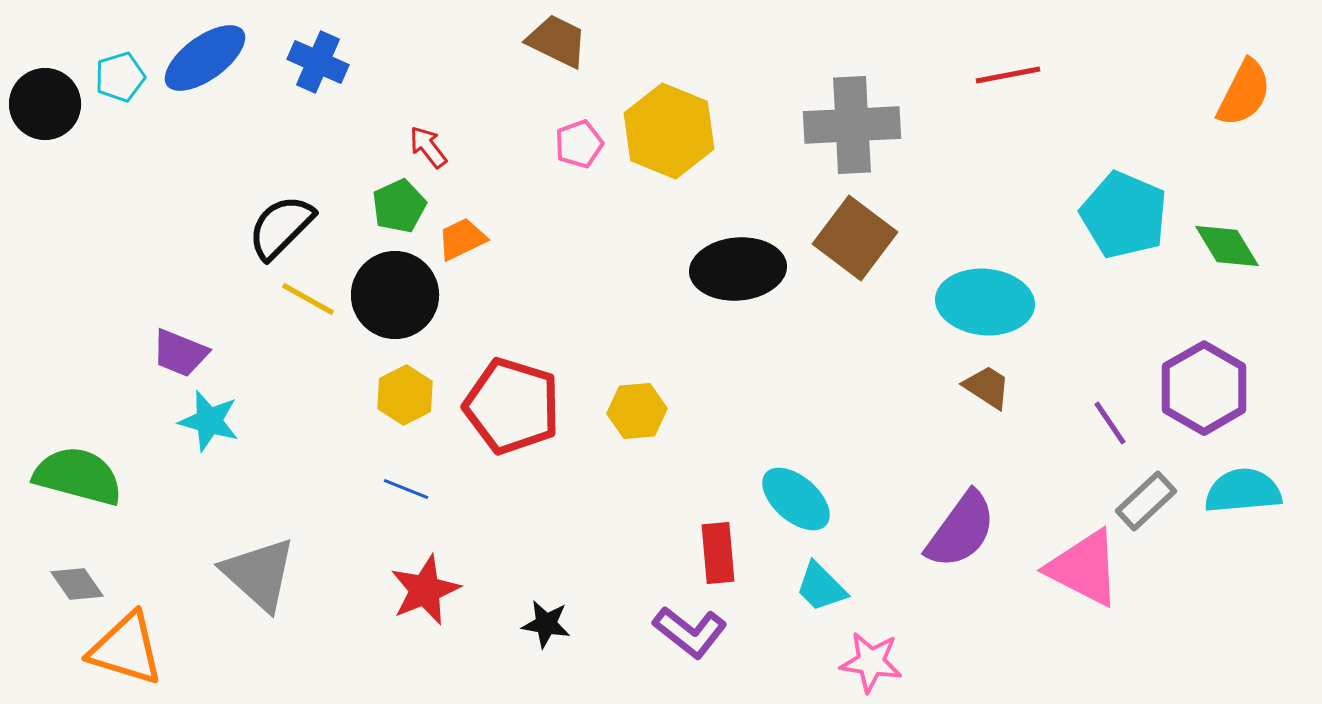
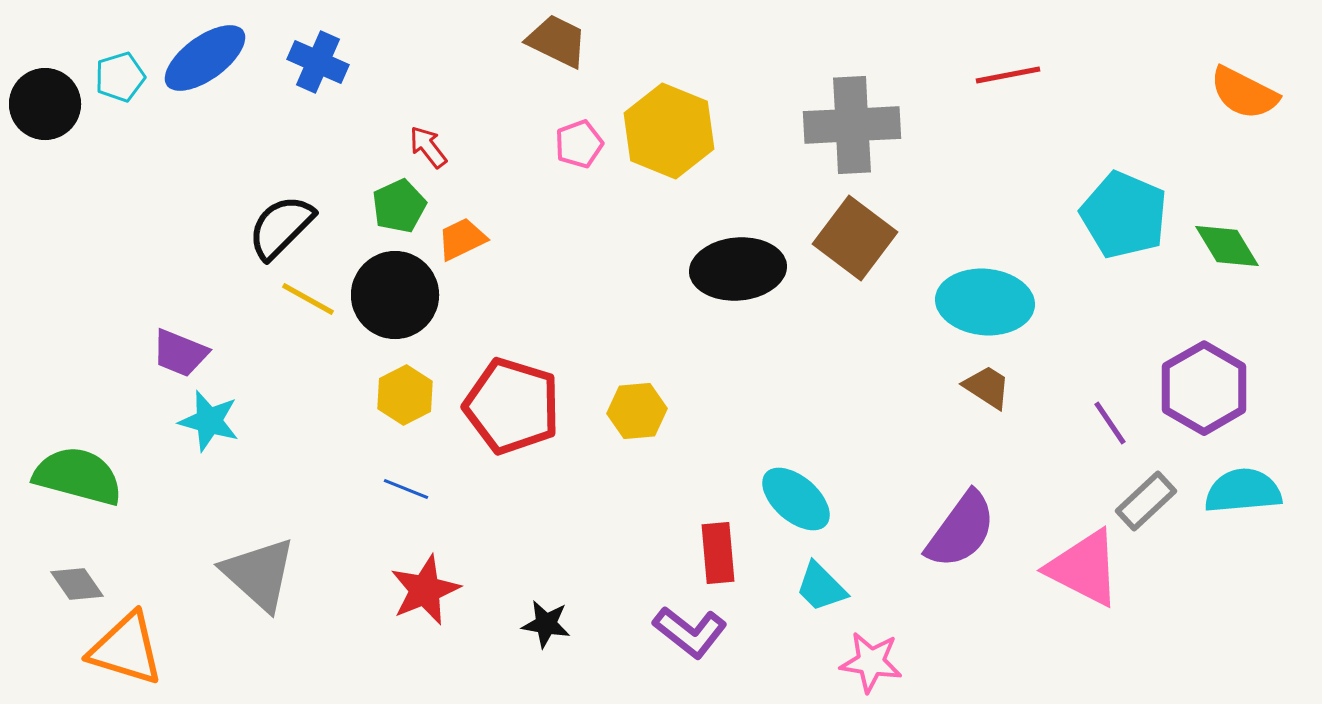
orange semicircle at (1244, 93): rotated 90 degrees clockwise
